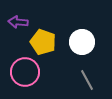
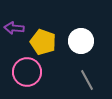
purple arrow: moved 4 px left, 6 px down
white circle: moved 1 px left, 1 px up
pink circle: moved 2 px right
